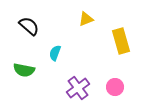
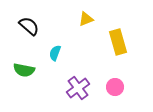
yellow rectangle: moved 3 px left, 1 px down
